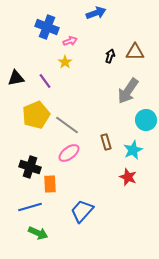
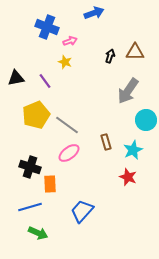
blue arrow: moved 2 px left
yellow star: rotated 16 degrees counterclockwise
